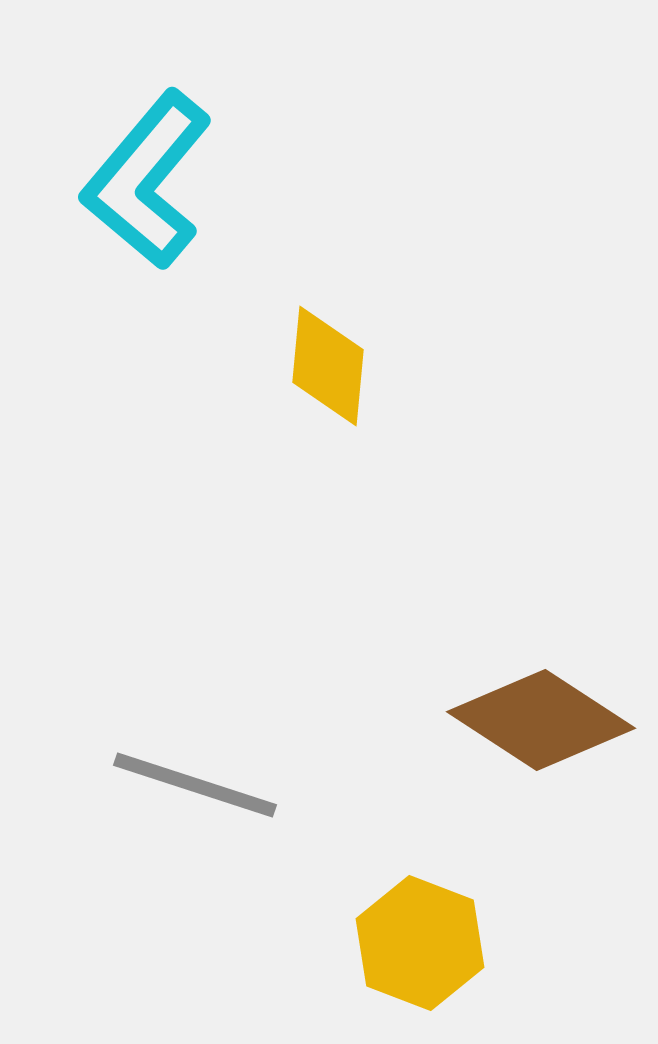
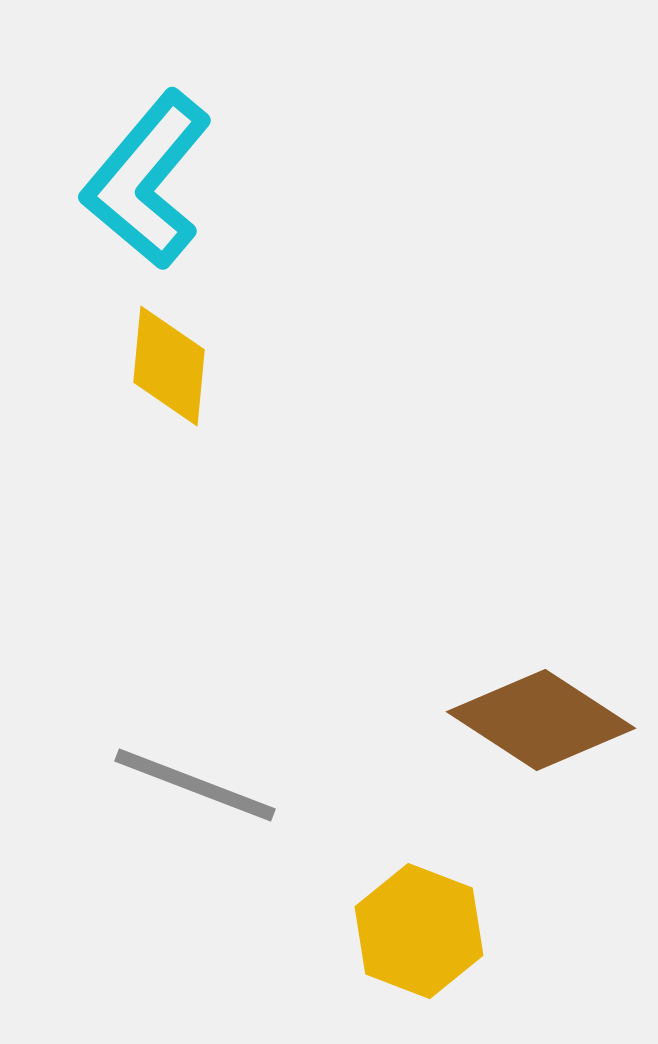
yellow diamond: moved 159 px left
gray line: rotated 3 degrees clockwise
yellow hexagon: moved 1 px left, 12 px up
